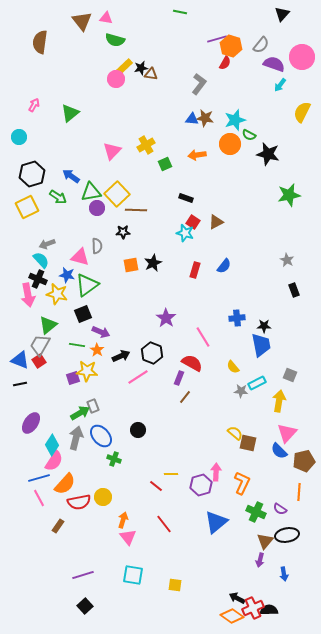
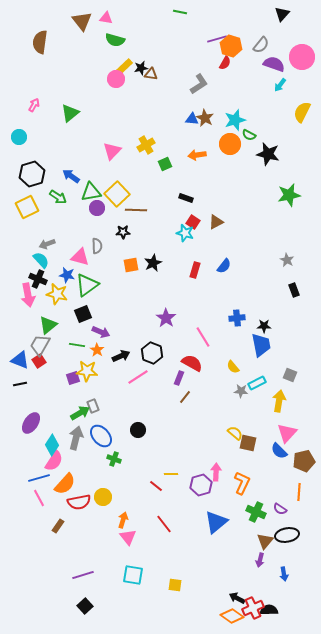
gray L-shape at (199, 84): rotated 20 degrees clockwise
brown star at (205, 118): rotated 18 degrees clockwise
